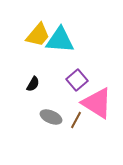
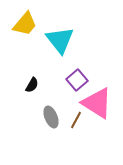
yellow trapezoid: moved 13 px left, 11 px up
cyan triangle: rotated 48 degrees clockwise
black semicircle: moved 1 px left, 1 px down
gray ellipse: rotated 45 degrees clockwise
